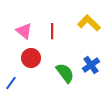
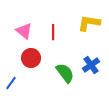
yellow L-shape: rotated 35 degrees counterclockwise
red line: moved 1 px right, 1 px down
